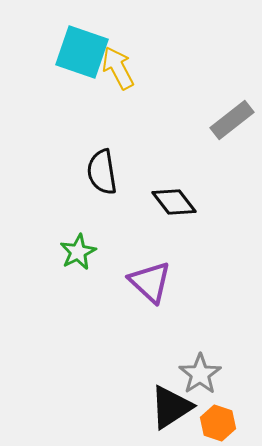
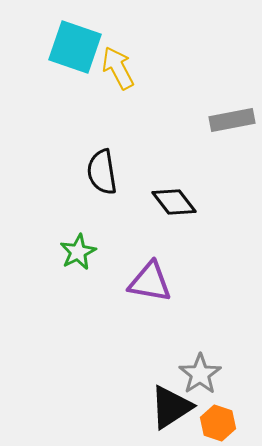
cyan square: moved 7 px left, 5 px up
gray rectangle: rotated 27 degrees clockwise
purple triangle: rotated 33 degrees counterclockwise
